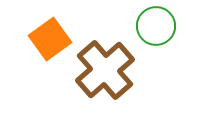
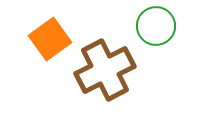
brown cross: rotated 14 degrees clockwise
